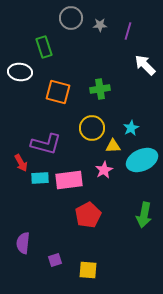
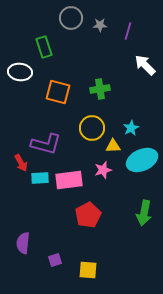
pink star: moved 1 px left; rotated 12 degrees clockwise
green arrow: moved 2 px up
